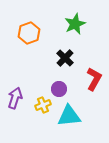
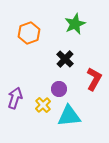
black cross: moved 1 px down
yellow cross: rotated 21 degrees counterclockwise
